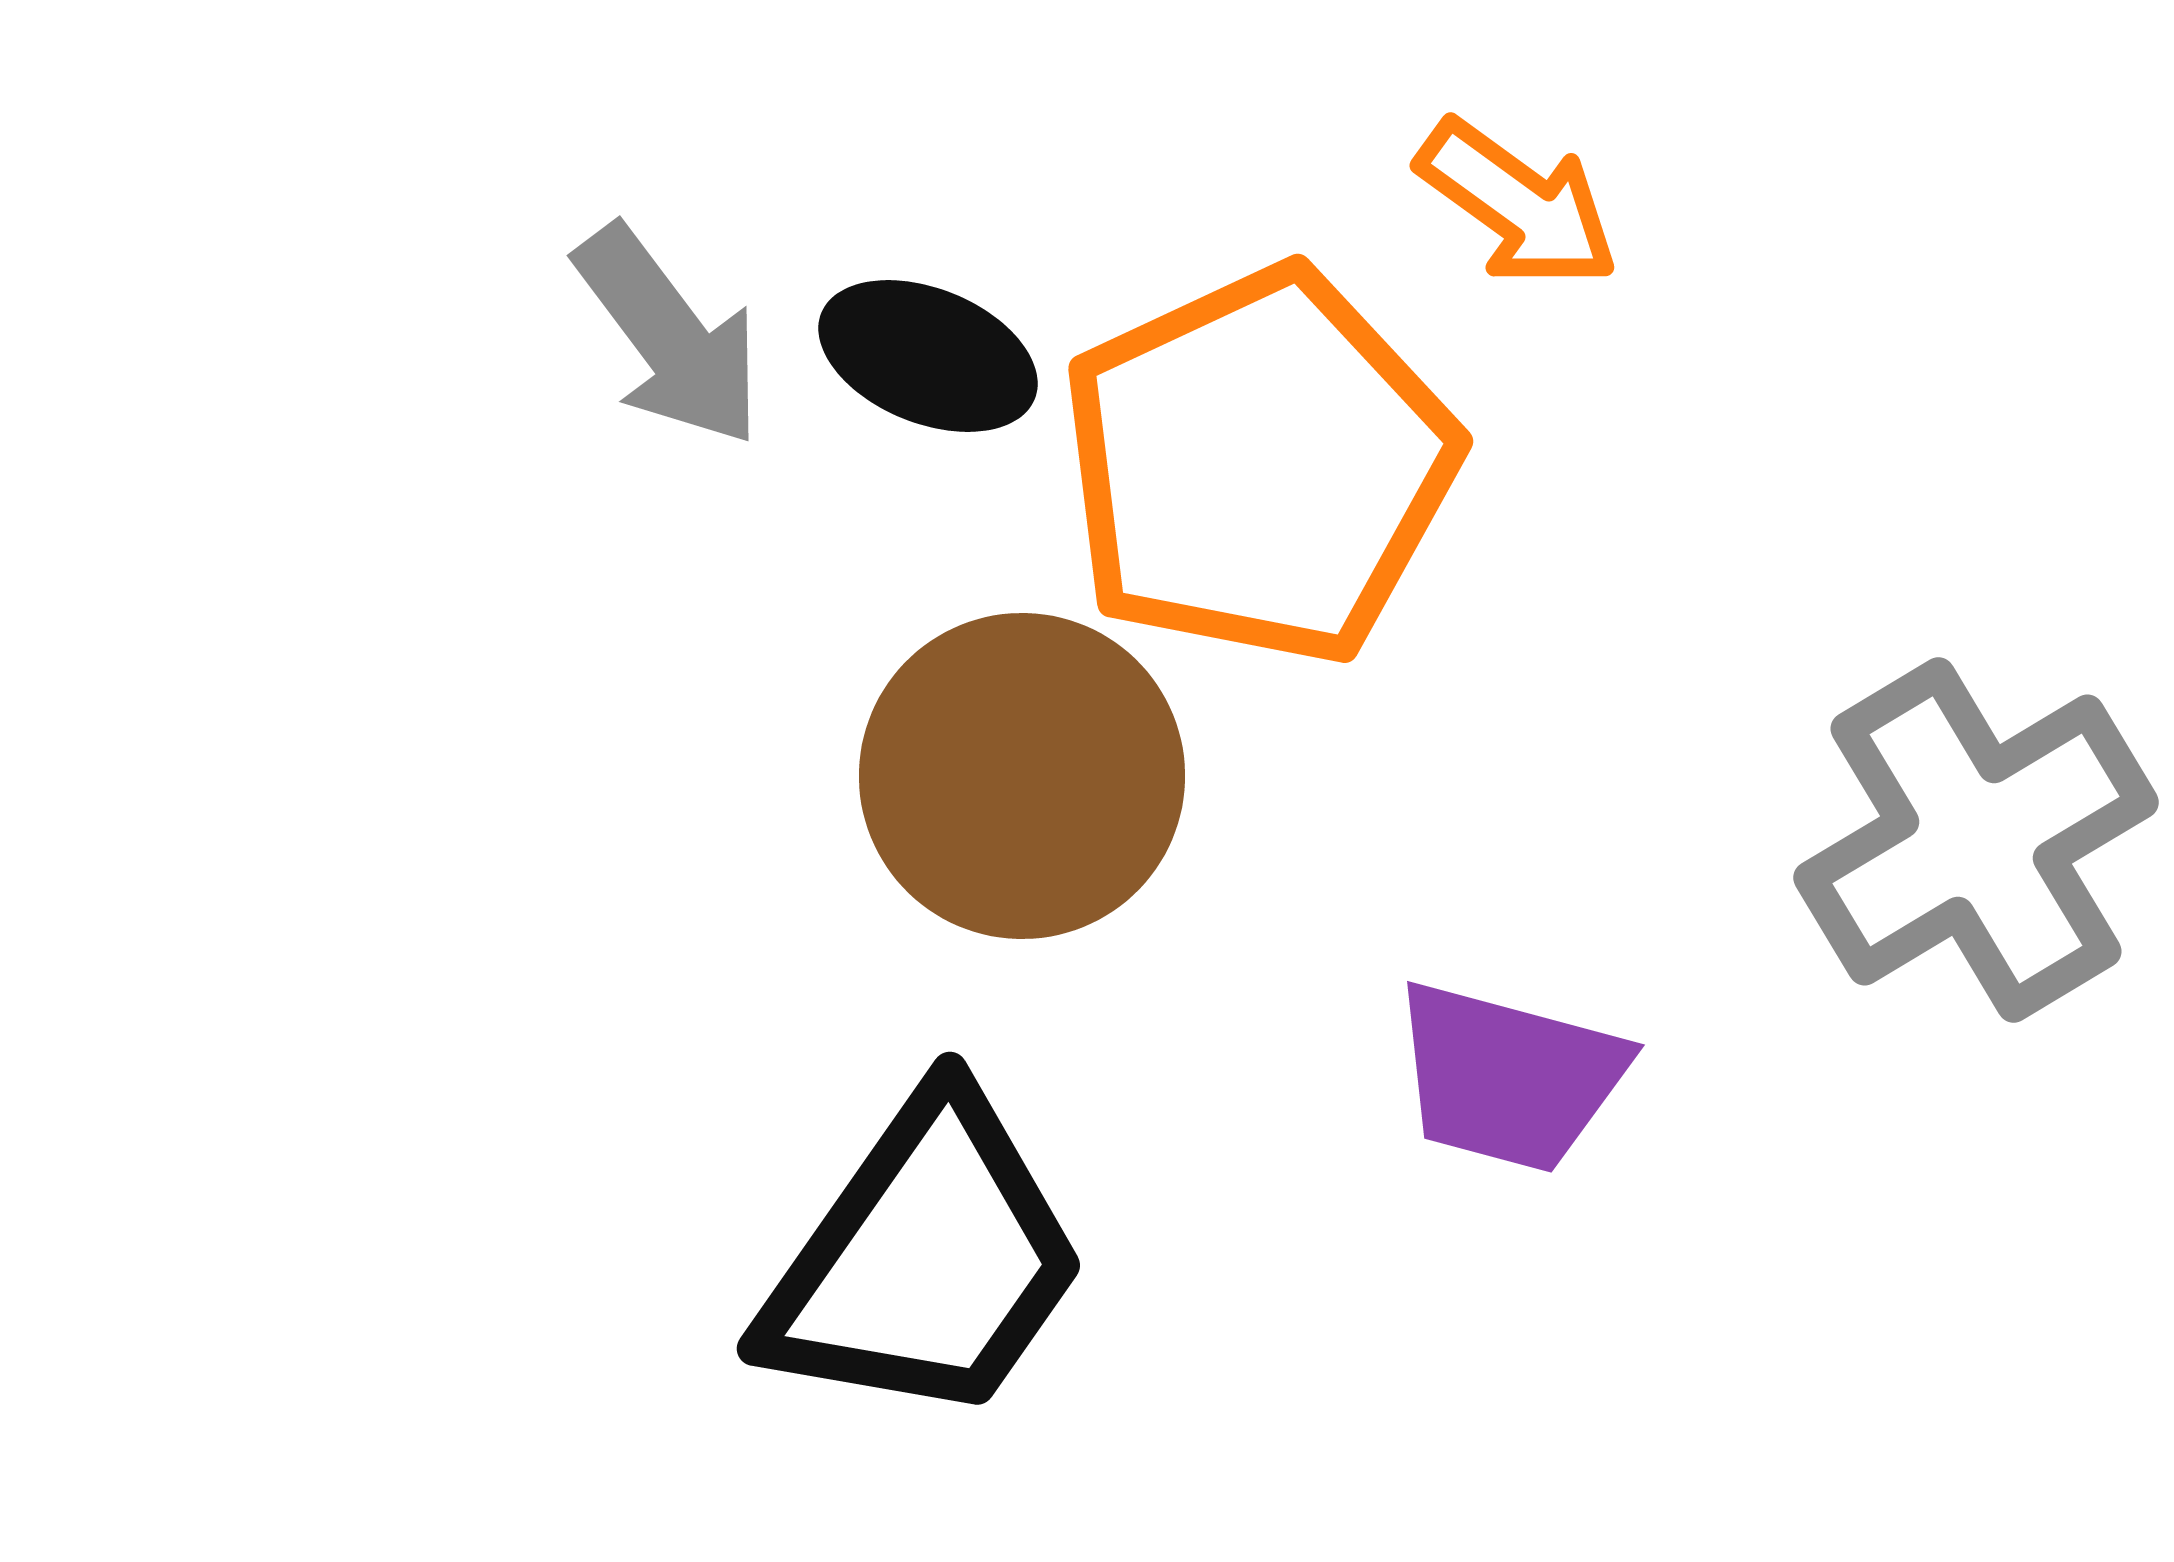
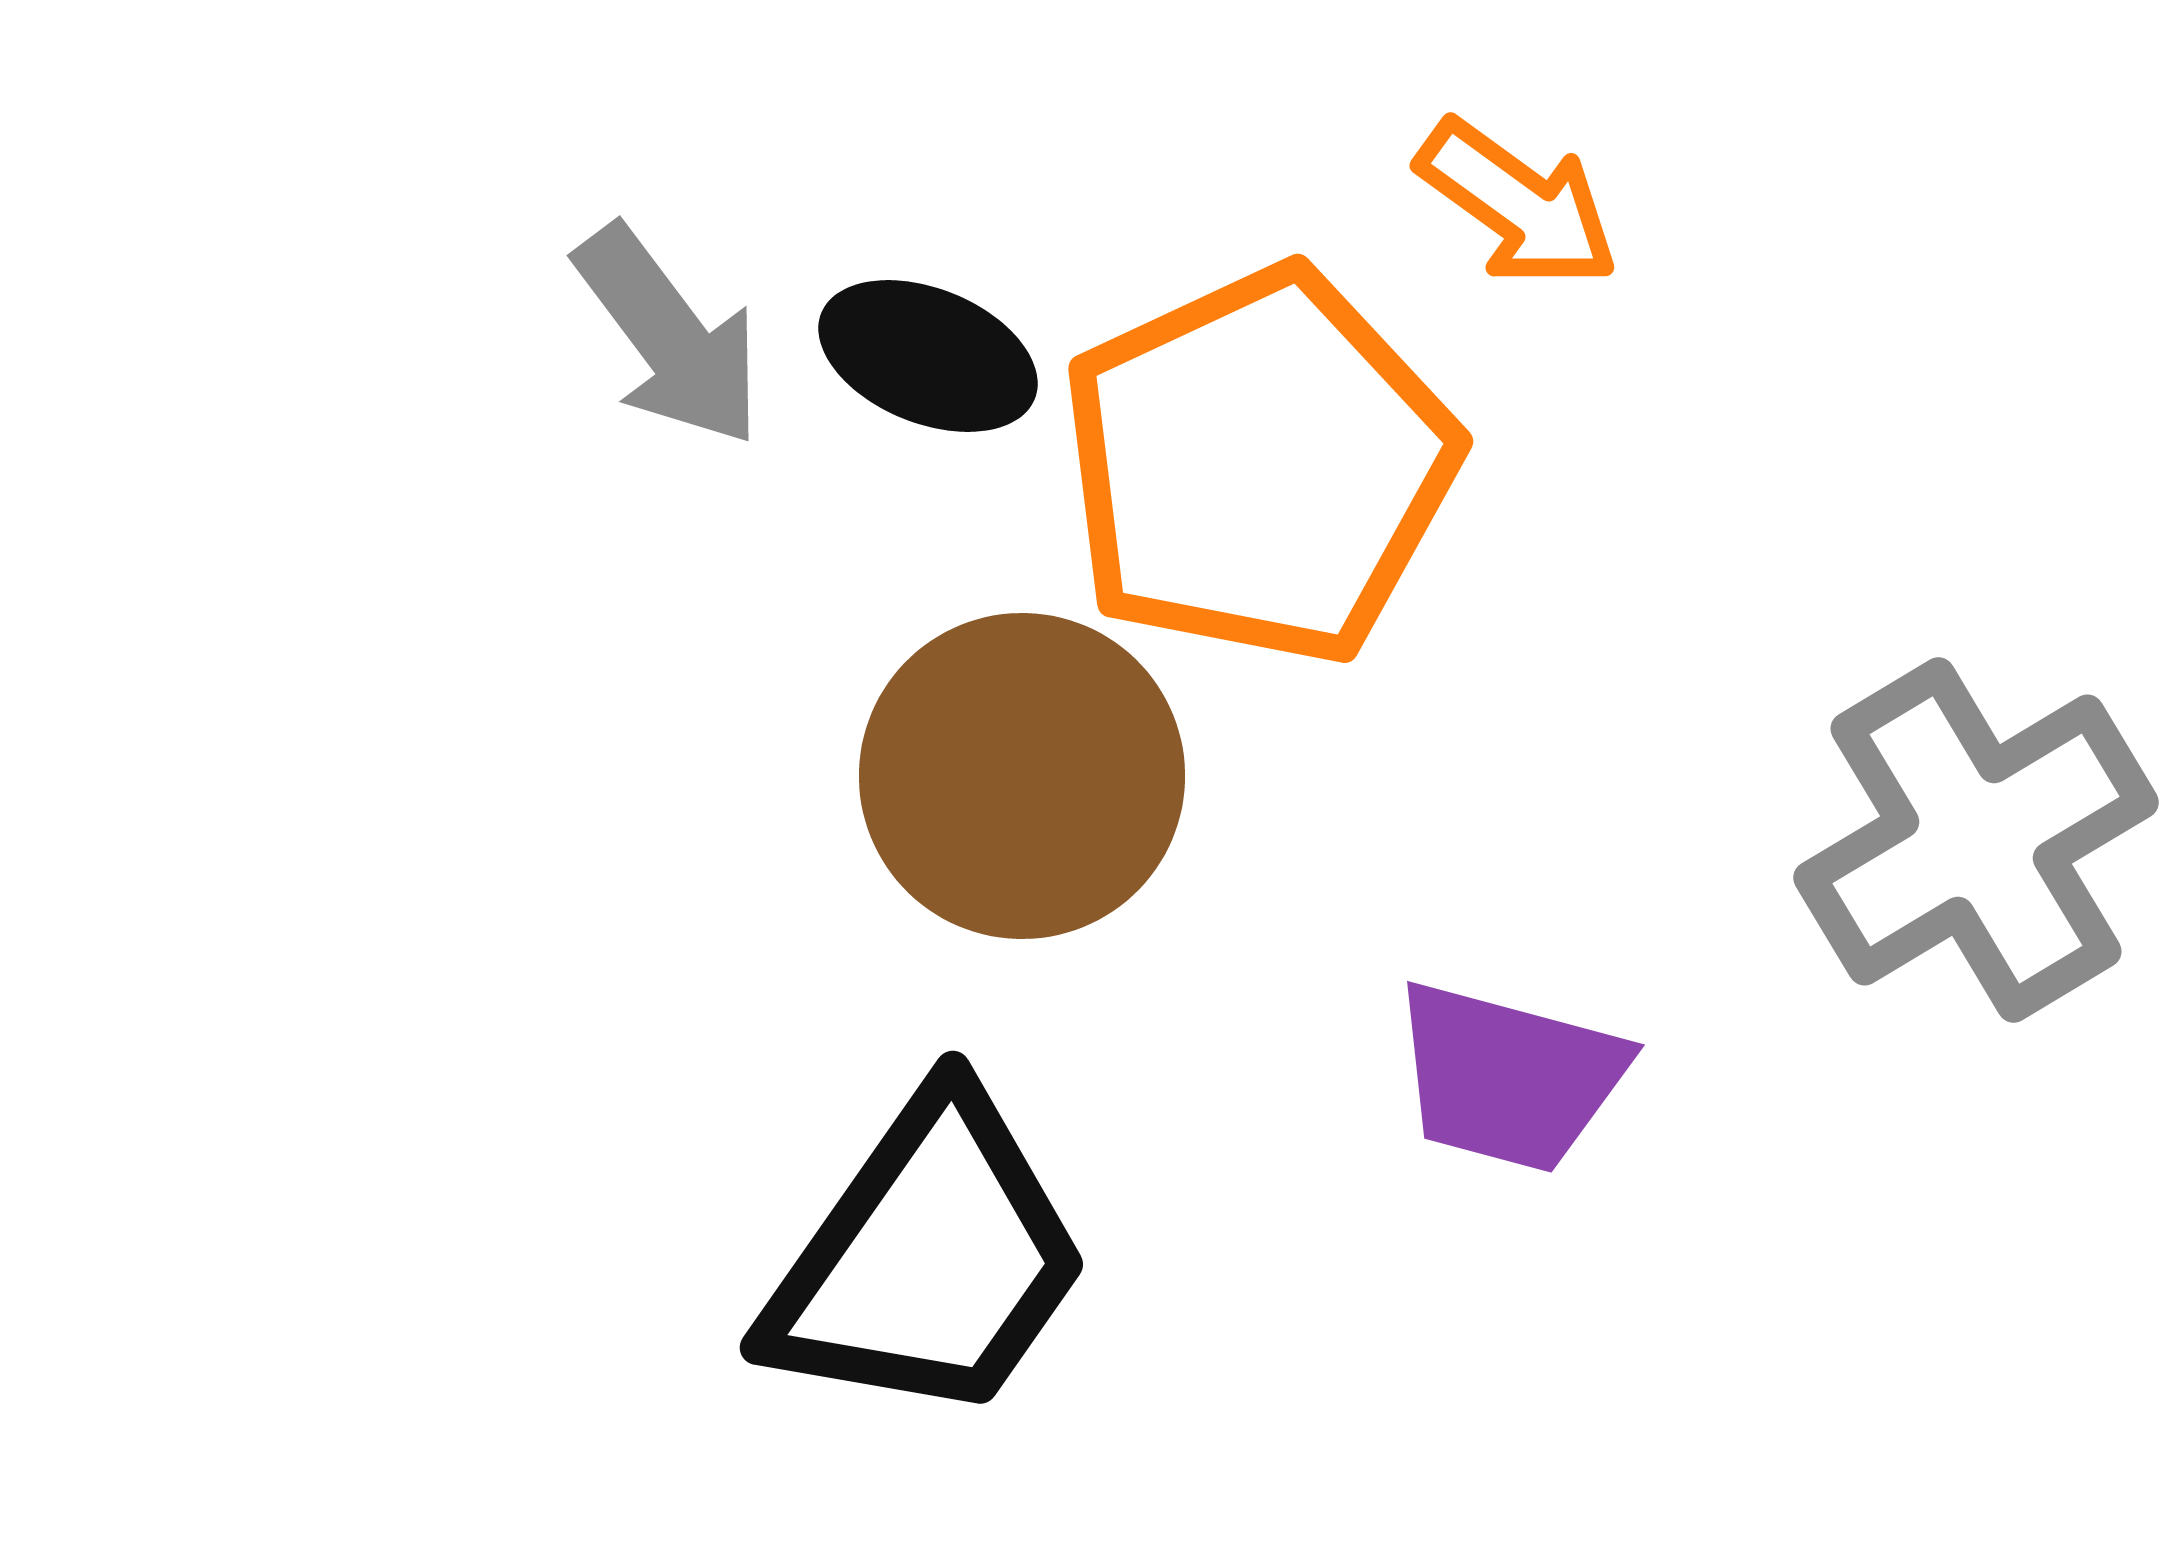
black trapezoid: moved 3 px right, 1 px up
